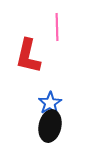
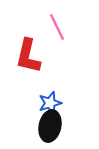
pink line: rotated 24 degrees counterclockwise
blue star: rotated 15 degrees clockwise
